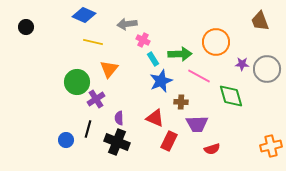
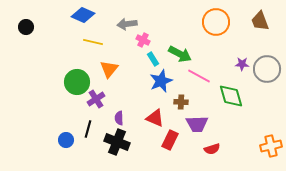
blue diamond: moved 1 px left
orange circle: moved 20 px up
green arrow: rotated 30 degrees clockwise
red rectangle: moved 1 px right, 1 px up
